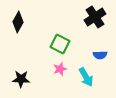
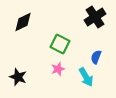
black diamond: moved 5 px right; rotated 35 degrees clockwise
blue semicircle: moved 4 px left, 2 px down; rotated 112 degrees clockwise
pink star: moved 2 px left
black star: moved 3 px left, 2 px up; rotated 18 degrees clockwise
